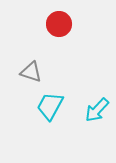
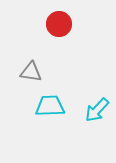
gray triangle: rotated 10 degrees counterclockwise
cyan trapezoid: rotated 60 degrees clockwise
